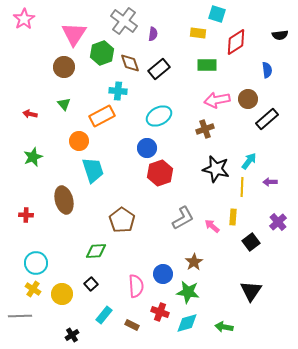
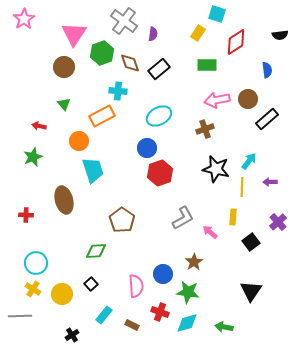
yellow rectangle at (198, 33): rotated 63 degrees counterclockwise
red arrow at (30, 114): moved 9 px right, 12 px down
pink arrow at (212, 226): moved 2 px left, 6 px down
